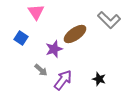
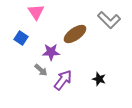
purple star: moved 3 px left, 3 px down; rotated 18 degrees clockwise
